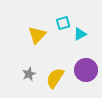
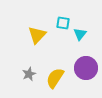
cyan square: rotated 24 degrees clockwise
cyan triangle: rotated 24 degrees counterclockwise
purple circle: moved 2 px up
